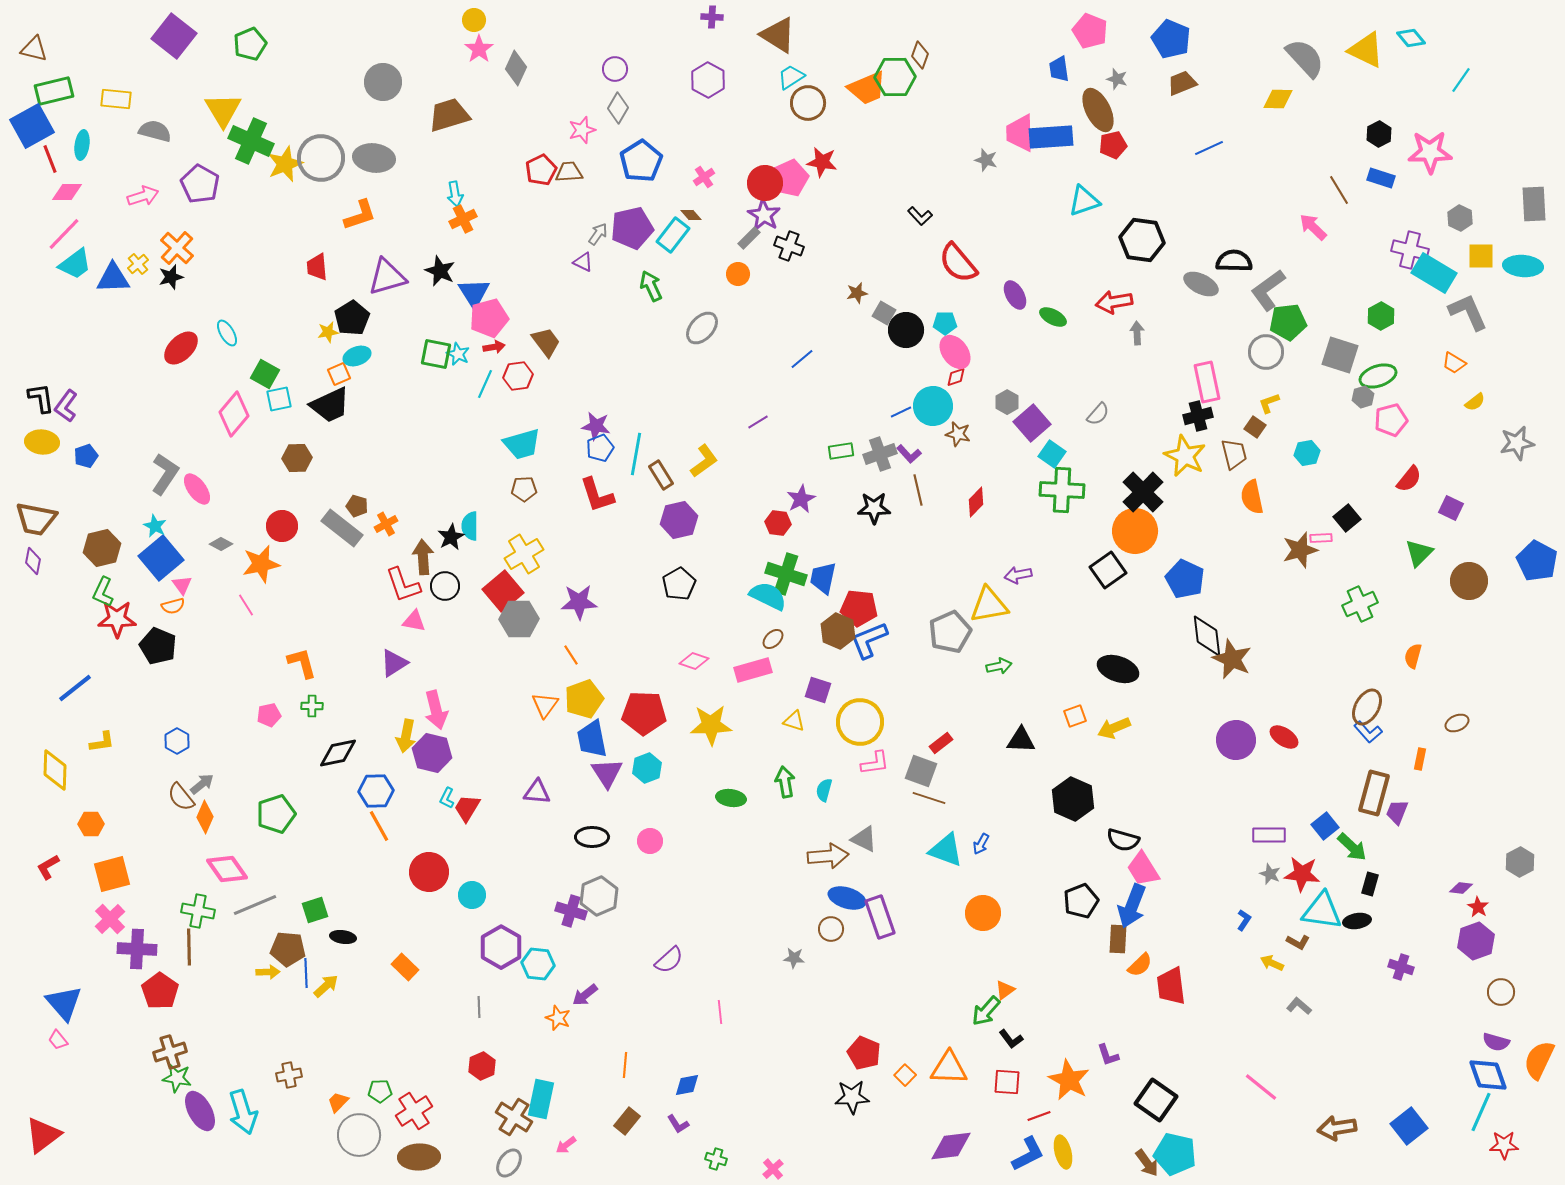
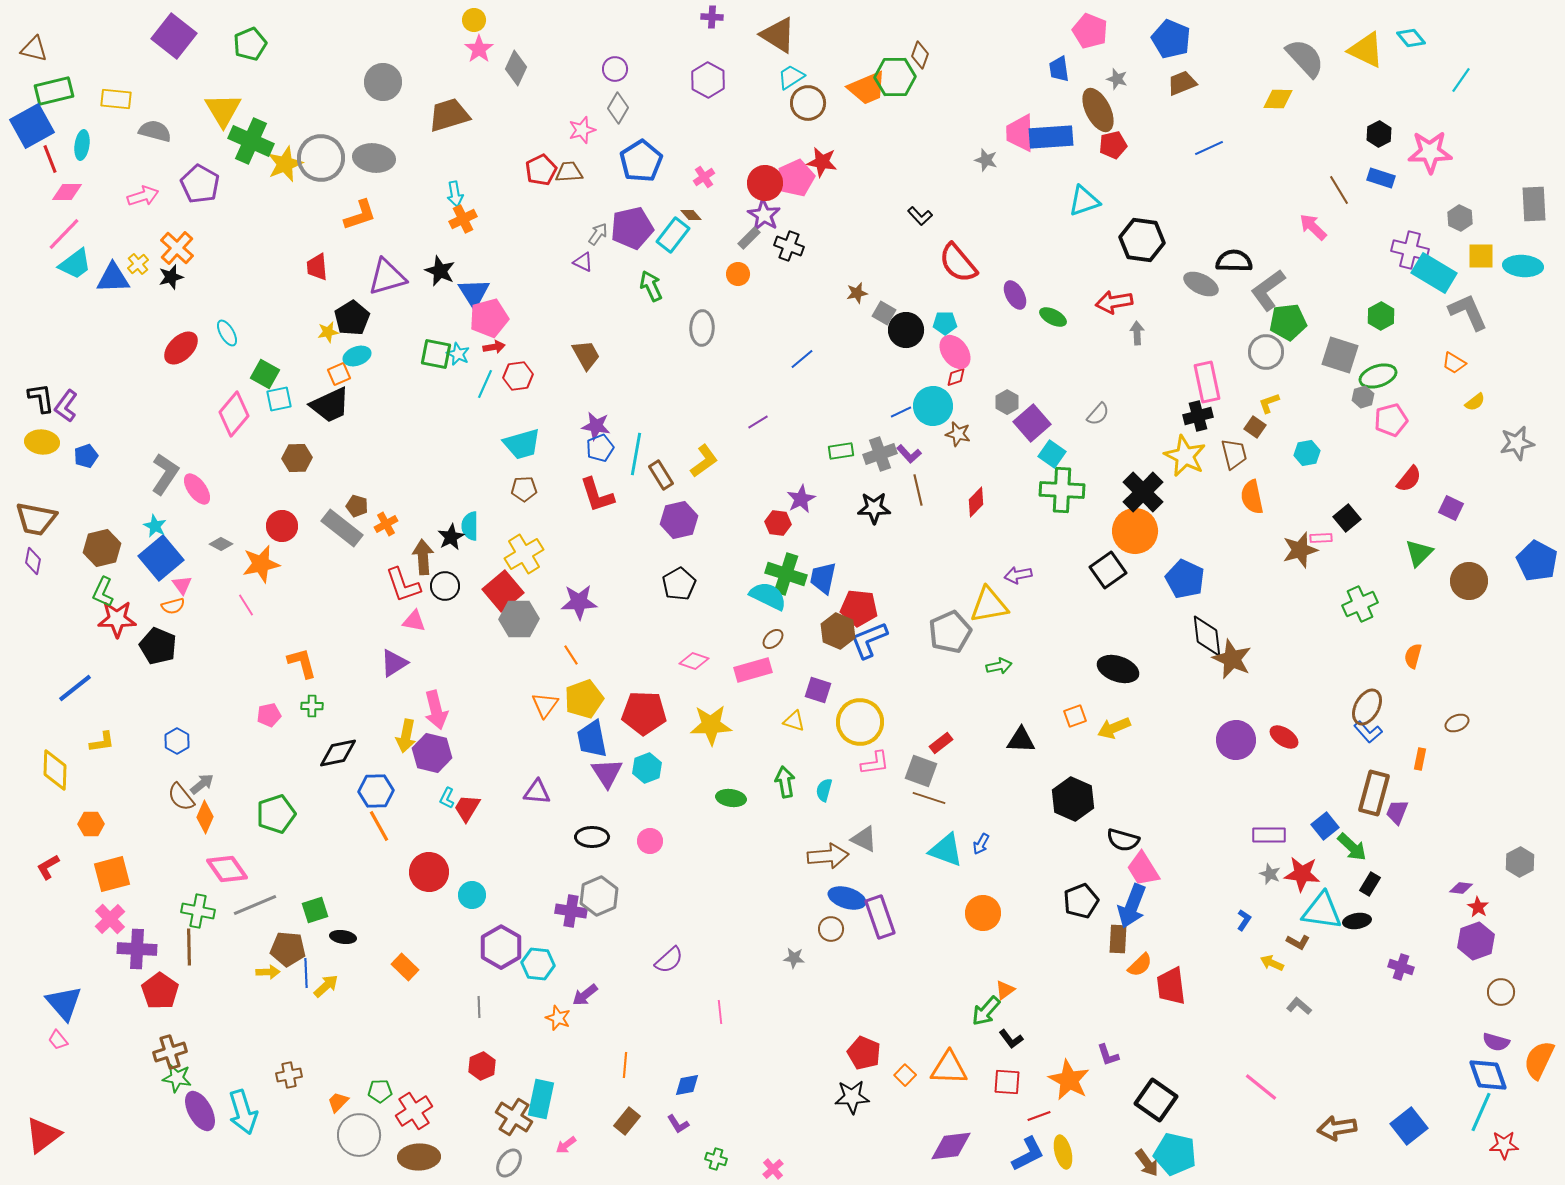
pink pentagon at (790, 178): moved 6 px right
gray ellipse at (702, 328): rotated 40 degrees counterclockwise
brown trapezoid at (546, 342): moved 40 px right, 13 px down; rotated 8 degrees clockwise
black rectangle at (1370, 884): rotated 15 degrees clockwise
purple cross at (571, 911): rotated 8 degrees counterclockwise
